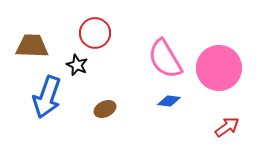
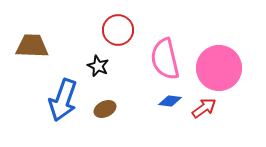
red circle: moved 23 px right, 3 px up
pink semicircle: rotated 18 degrees clockwise
black star: moved 21 px right, 1 px down
blue arrow: moved 16 px right, 3 px down
blue diamond: moved 1 px right
red arrow: moved 23 px left, 19 px up
